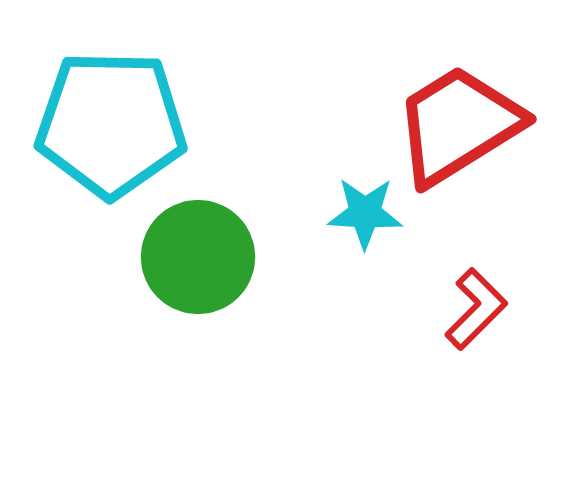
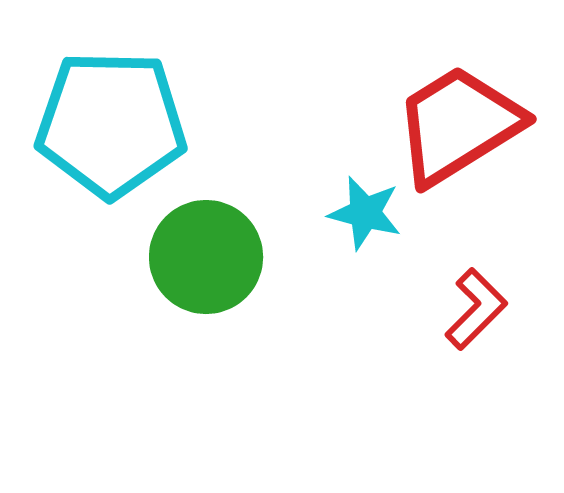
cyan star: rotated 12 degrees clockwise
green circle: moved 8 px right
